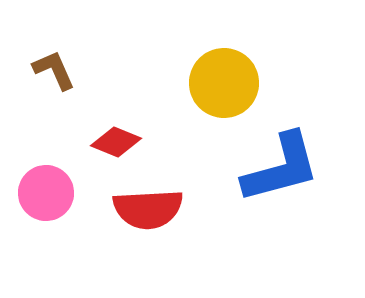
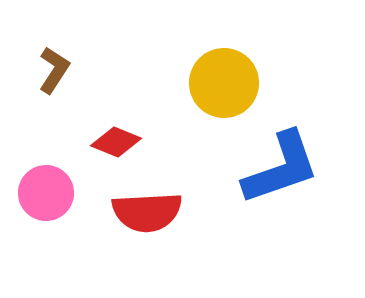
brown L-shape: rotated 57 degrees clockwise
blue L-shape: rotated 4 degrees counterclockwise
red semicircle: moved 1 px left, 3 px down
